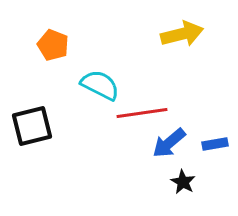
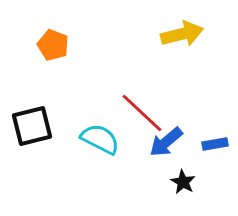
cyan semicircle: moved 54 px down
red line: rotated 51 degrees clockwise
blue arrow: moved 3 px left, 1 px up
